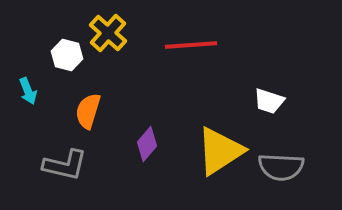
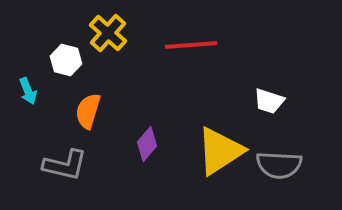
white hexagon: moved 1 px left, 5 px down
gray semicircle: moved 2 px left, 2 px up
